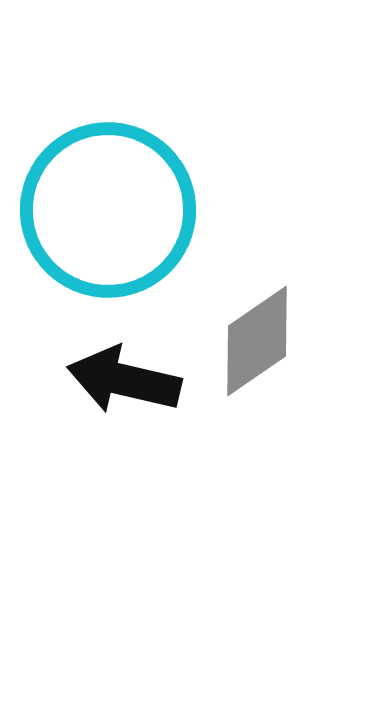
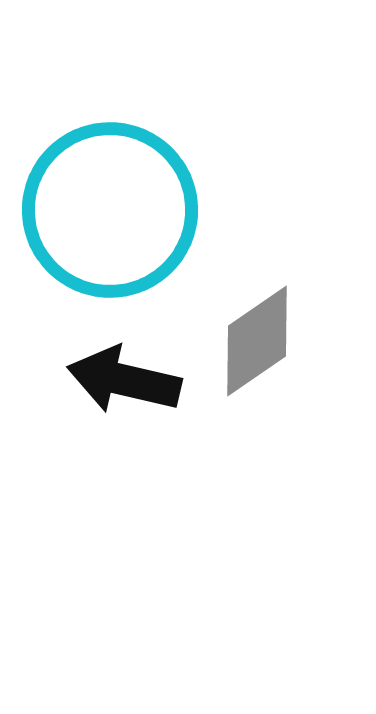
cyan circle: moved 2 px right
